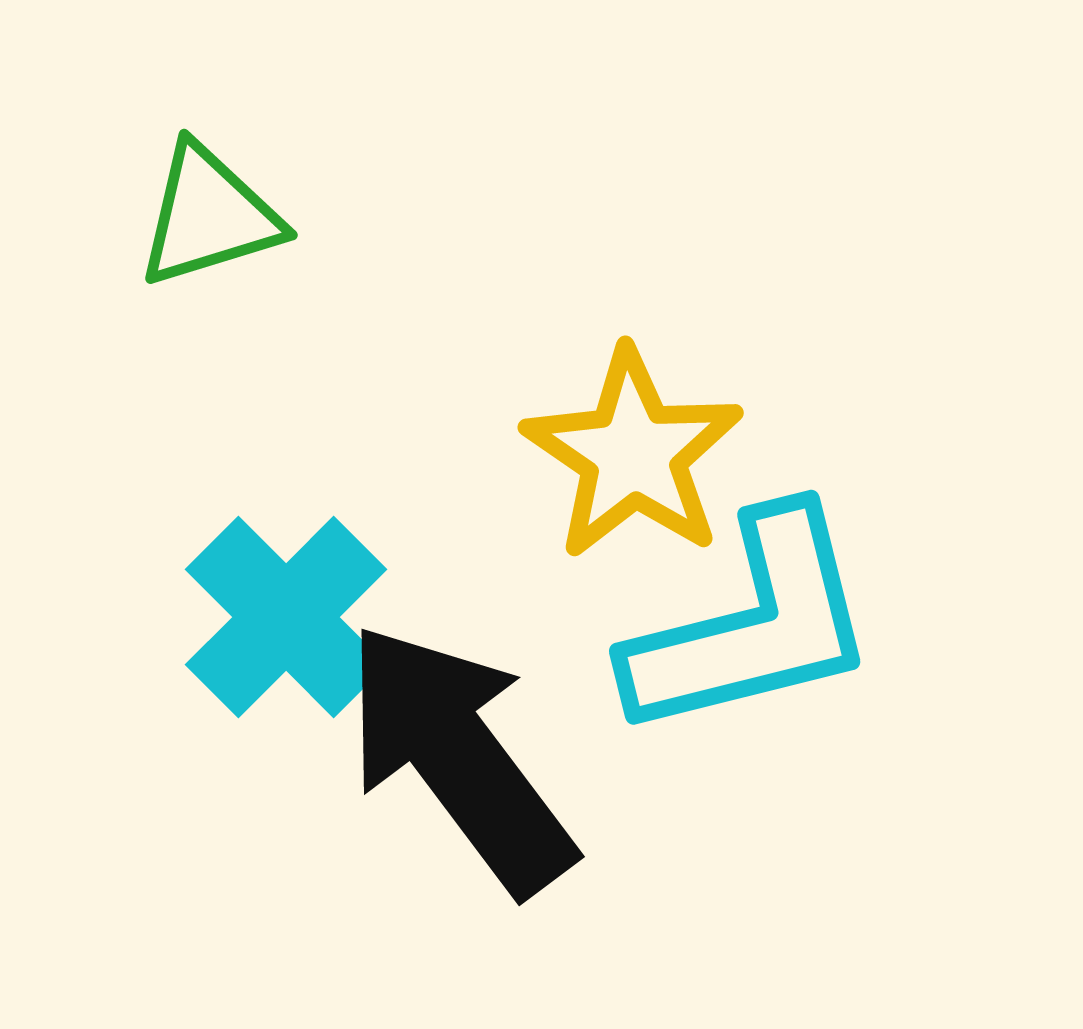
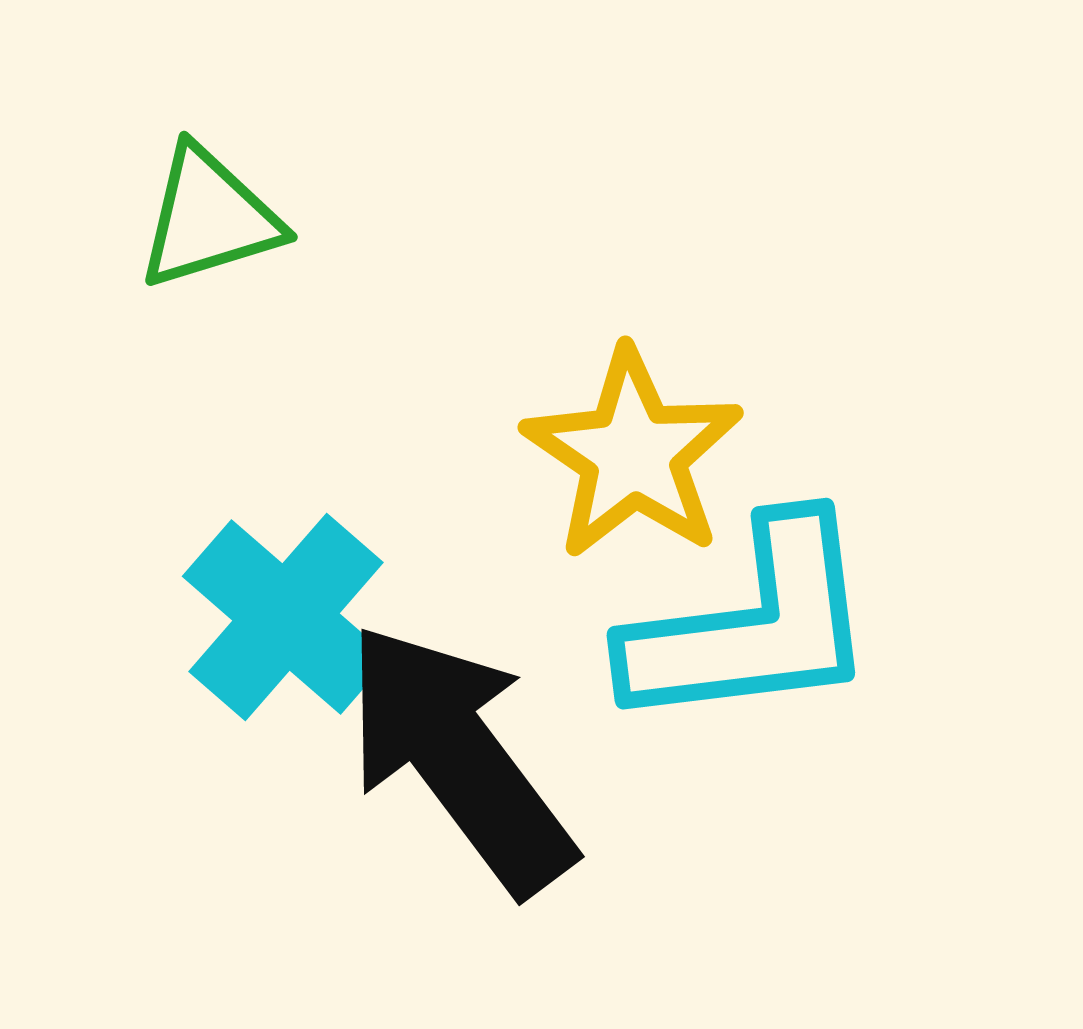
green triangle: moved 2 px down
cyan cross: rotated 4 degrees counterclockwise
cyan L-shape: rotated 7 degrees clockwise
